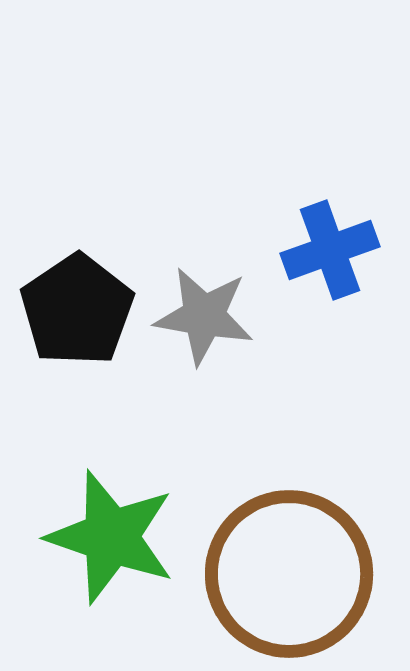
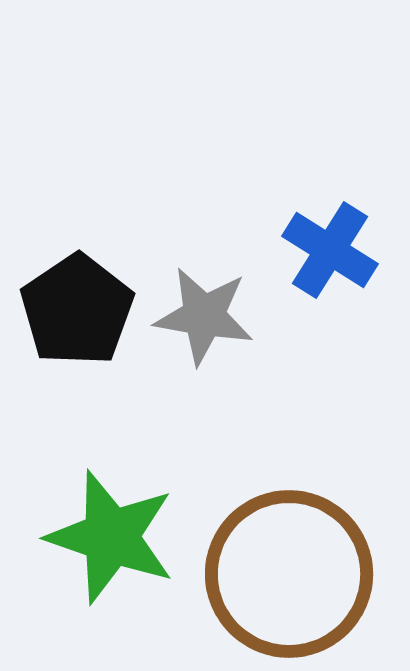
blue cross: rotated 38 degrees counterclockwise
